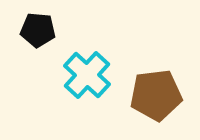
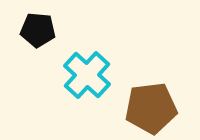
brown pentagon: moved 5 px left, 13 px down
